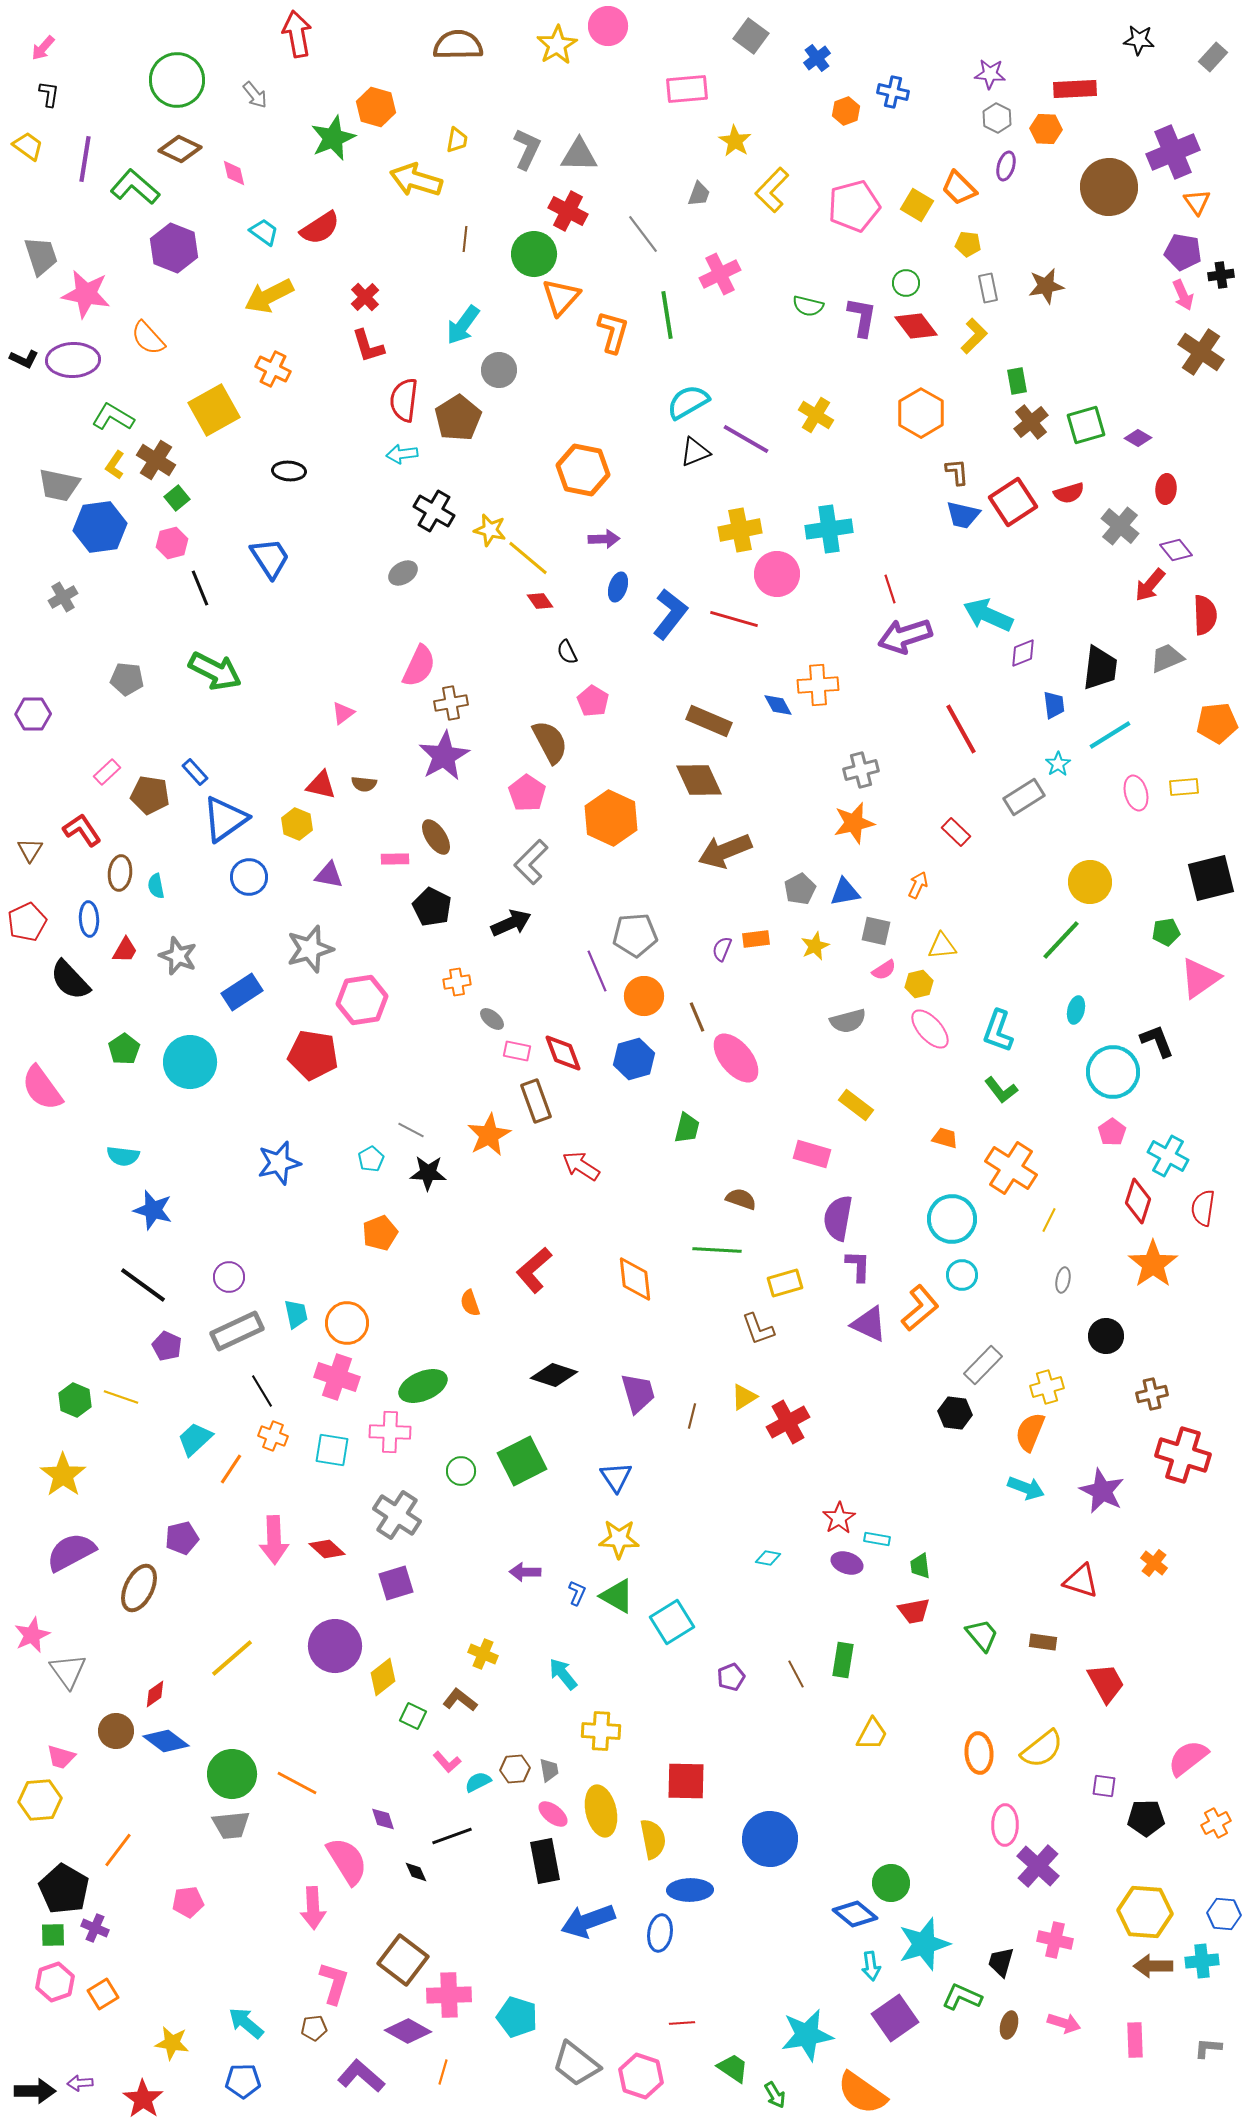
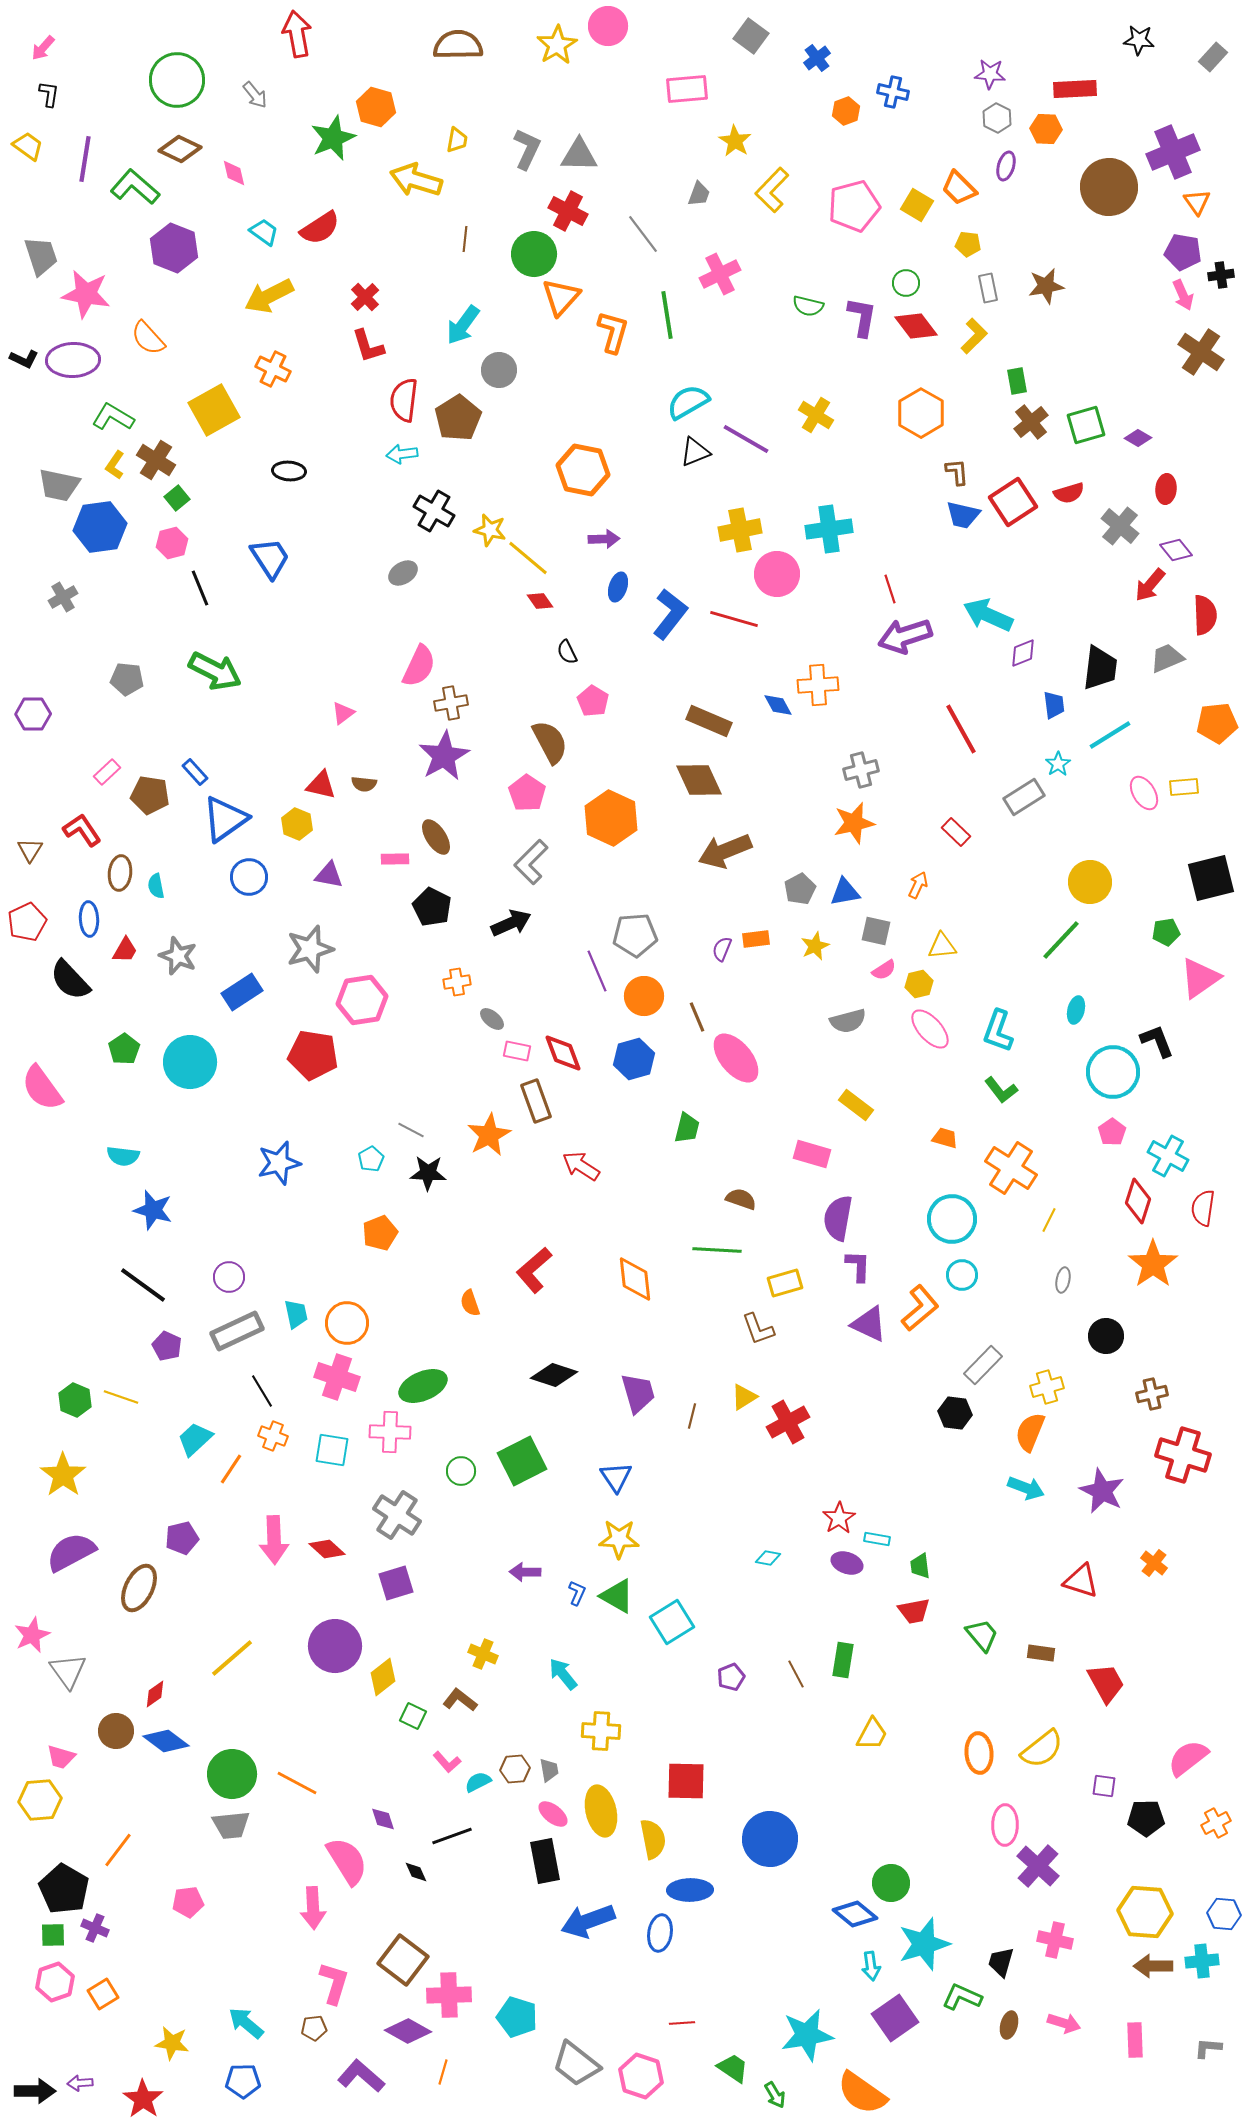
pink ellipse at (1136, 793): moved 8 px right; rotated 16 degrees counterclockwise
brown rectangle at (1043, 1642): moved 2 px left, 11 px down
